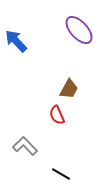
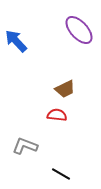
brown trapezoid: moved 4 px left; rotated 35 degrees clockwise
red semicircle: rotated 120 degrees clockwise
gray L-shape: rotated 25 degrees counterclockwise
